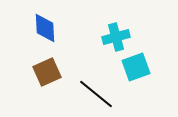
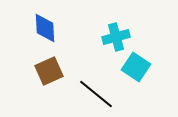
cyan square: rotated 36 degrees counterclockwise
brown square: moved 2 px right, 1 px up
